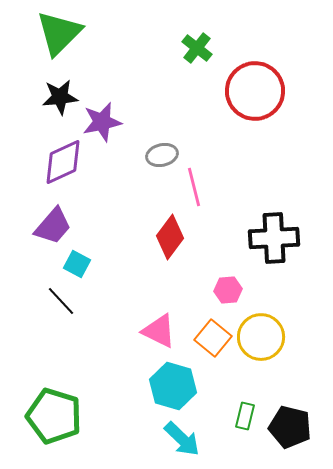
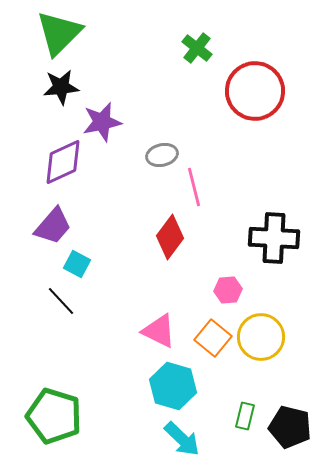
black star: moved 1 px right, 10 px up
black cross: rotated 6 degrees clockwise
